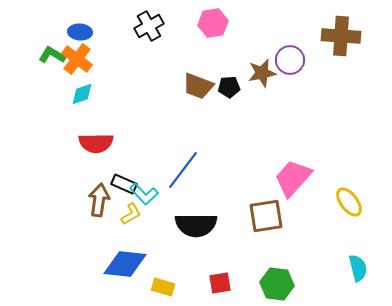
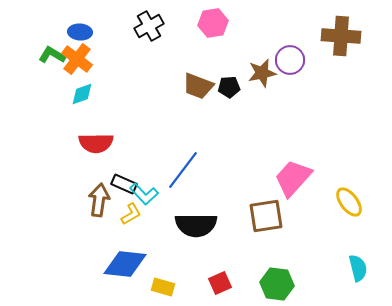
red square: rotated 15 degrees counterclockwise
